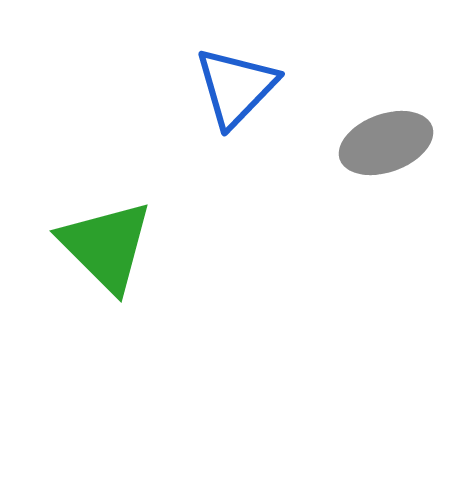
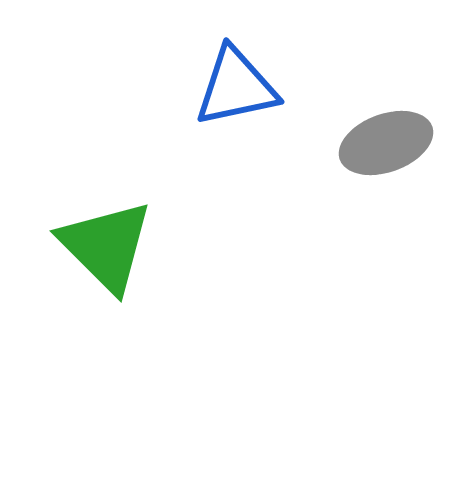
blue triangle: rotated 34 degrees clockwise
